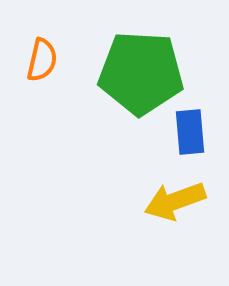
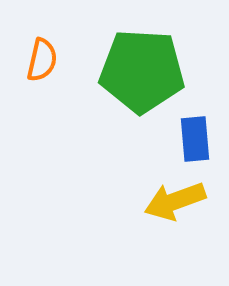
green pentagon: moved 1 px right, 2 px up
blue rectangle: moved 5 px right, 7 px down
